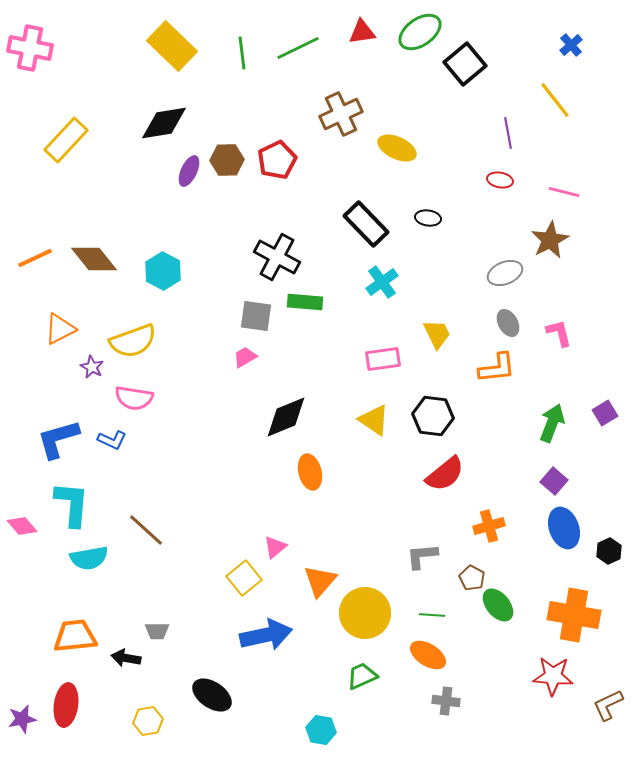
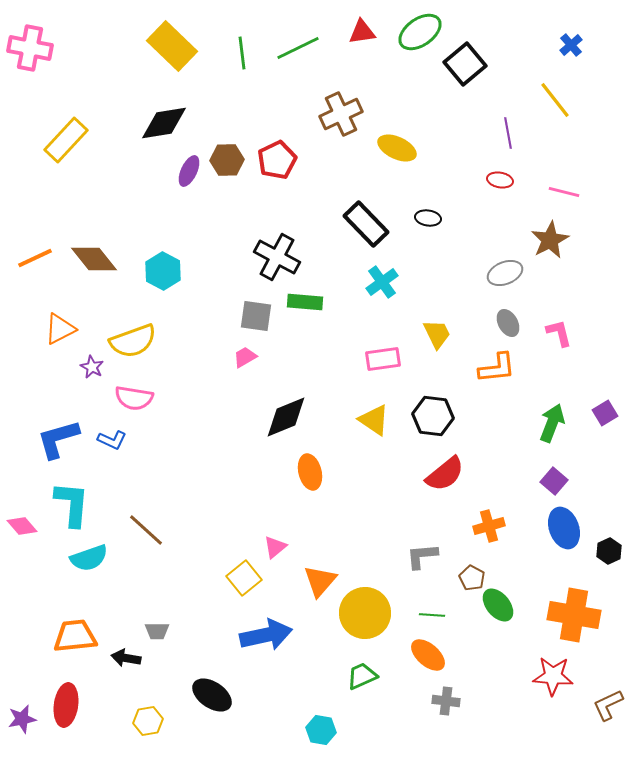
cyan semicircle at (89, 558): rotated 9 degrees counterclockwise
orange ellipse at (428, 655): rotated 9 degrees clockwise
